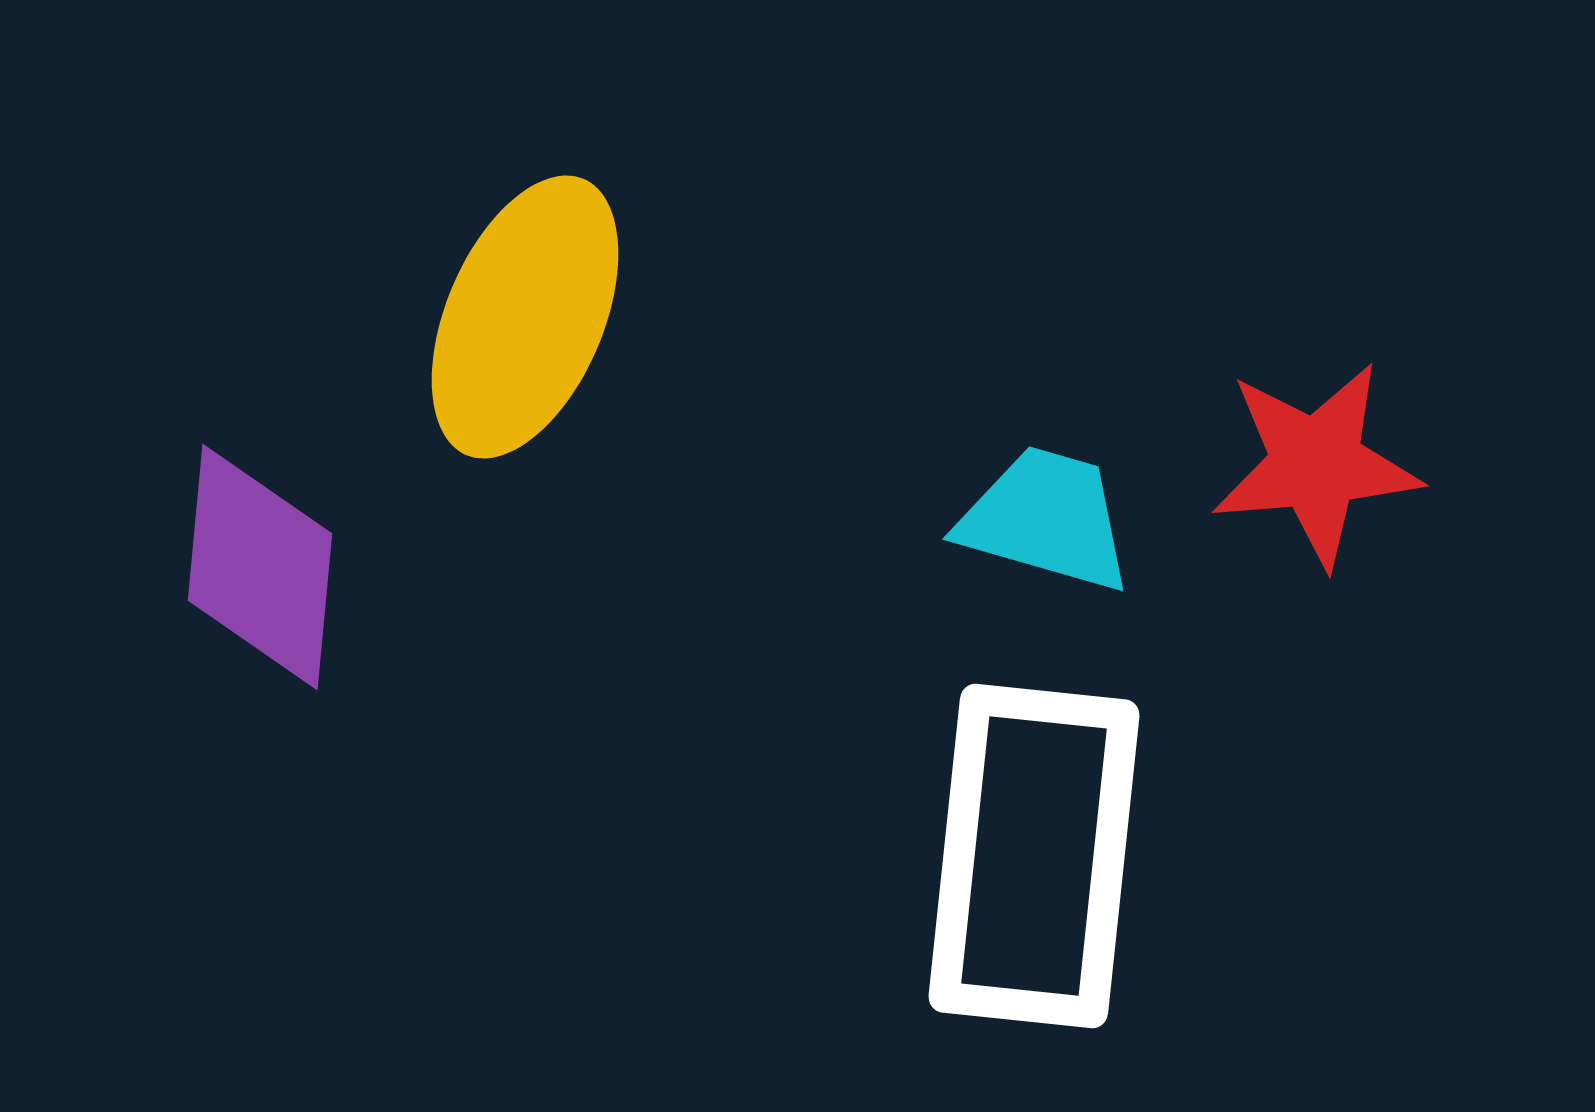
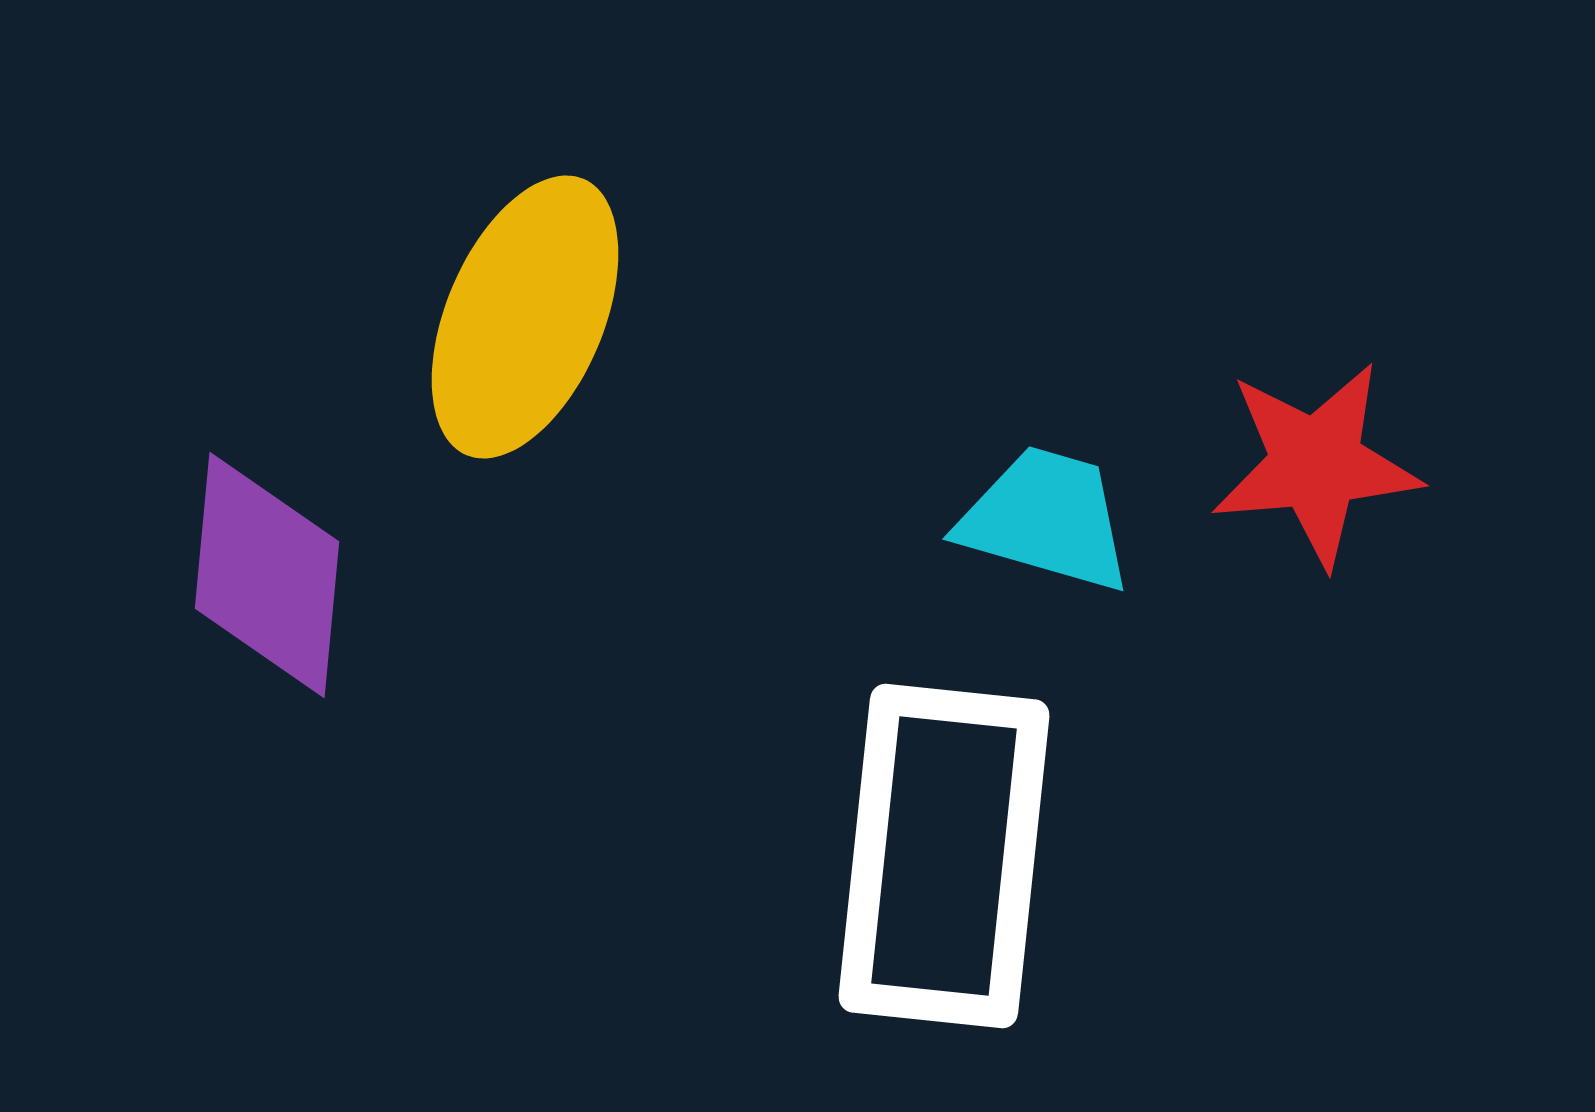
purple diamond: moved 7 px right, 8 px down
white rectangle: moved 90 px left
